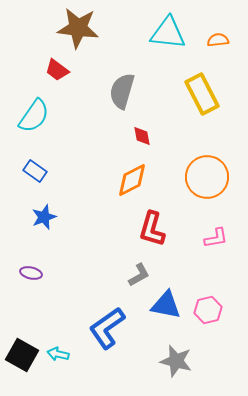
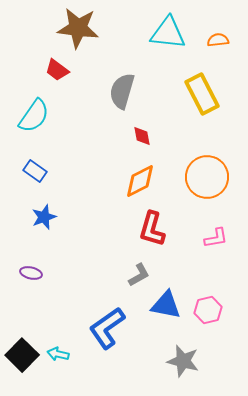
orange diamond: moved 8 px right, 1 px down
black square: rotated 16 degrees clockwise
gray star: moved 7 px right
